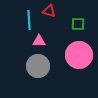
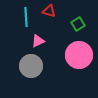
cyan line: moved 3 px left, 3 px up
green square: rotated 32 degrees counterclockwise
pink triangle: moved 1 px left; rotated 24 degrees counterclockwise
gray circle: moved 7 px left
